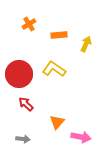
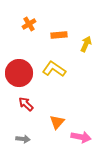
red circle: moved 1 px up
